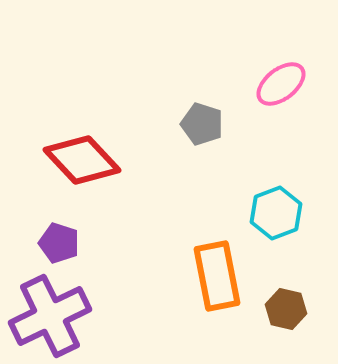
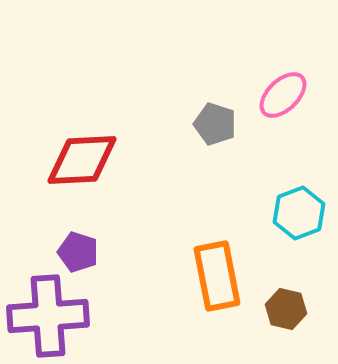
pink ellipse: moved 2 px right, 11 px down; rotated 6 degrees counterclockwise
gray pentagon: moved 13 px right
red diamond: rotated 50 degrees counterclockwise
cyan hexagon: moved 23 px right
purple pentagon: moved 19 px right, 9 px down
purple cross: moved 2 px left; rotated 22 degrees clockwise
